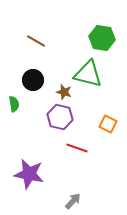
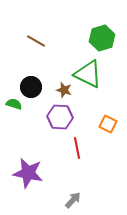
green hexagon: rotated 25 degrees counterclockwise
green triangle: rotated 12 degrees clockwise
black circle: moved 2 px left, 7 px down
brown star: moved 2 px up
green semicircle: rotated 63 degrees counterclockwise
purple hexagon: rotated 10 degrees counterclockwise
red line: rotated 60 degrees clockwise
purple star: moved 1 px left, 1 px up
gray arrow: moved 1 px up
